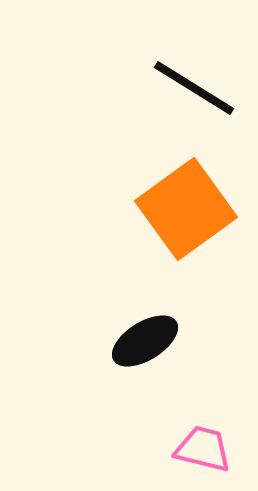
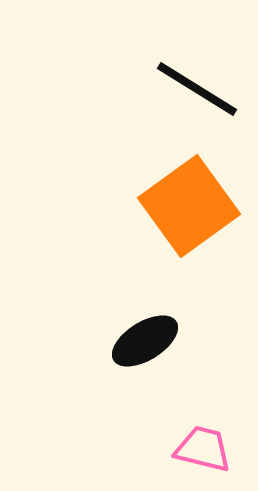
black line: moved 3 px right, 1 px down
orange square: moved 3 px right, 3 px up
